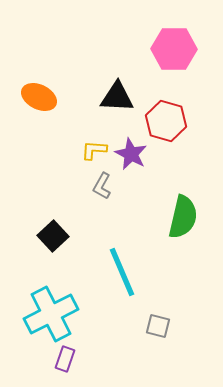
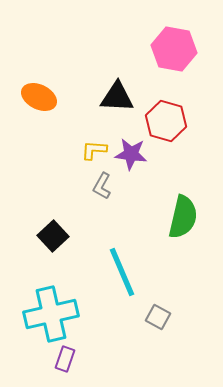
pink hexagon: rotated 9 degrees clockwise
purple star: rotated 20 degrees counterclockwise
cyan cross: rotated 14 degrees clockwise
gray square: moved 9 px up; rotated 15 degrees clockwise
